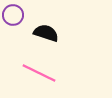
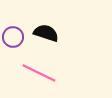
purple circle: moved 22 px down
